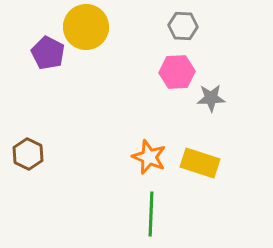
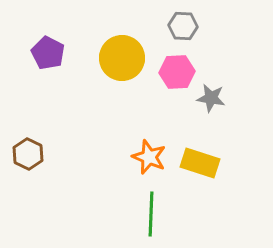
yellow circle: moved 36 px right, 31 px down
gray star: rotated 12 degrees clockwise
